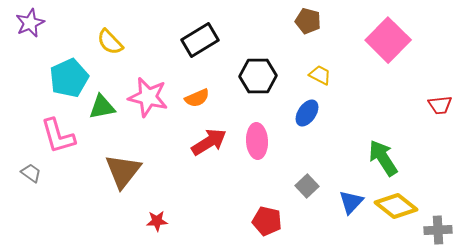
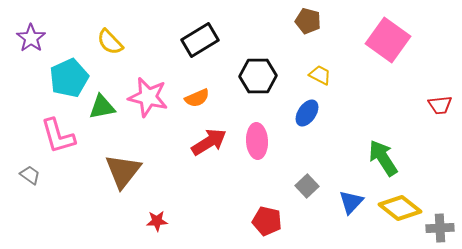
purple star: moved 1 px right, 15 px down; rotated 12 degrees counterclockwise
pink square: rotated 9 degrees counterclockwise
gray trapezoid: moved 1 px left, 2 px down
yellow diamond: moved 4 px right, 2 px down
gray cross: moved 2 px right, 2 px up
